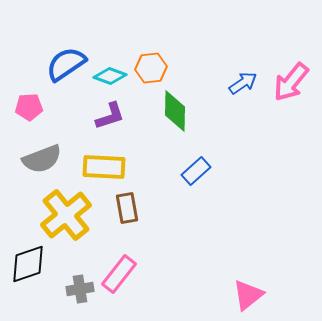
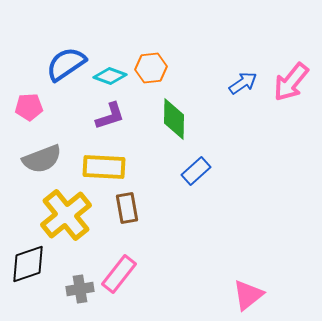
green diamond: moved 1 px left, 8 px down
